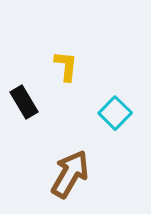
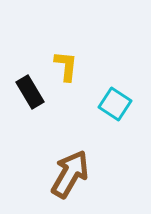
black rectangle: moved 6 px right, 10 px up
cyan square: moved 9 px up; rotated 12 degrees counterclockwise
